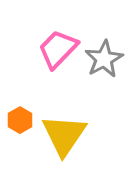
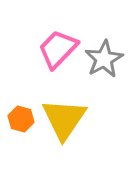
orange hexagon: moved 1 px right, 1 px up; rotated 15 degrees counterclockwise
yellow triangle: moved 16 px up
